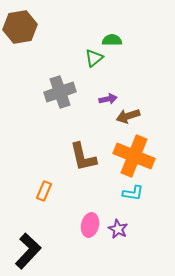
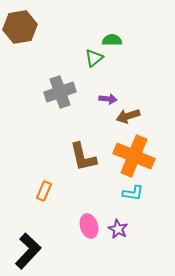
purple arrow: rotated 18 degrees clockwise
pink ellipse: moved 1 px left, 1 px down; rotated 30 degrees counterclockwise
